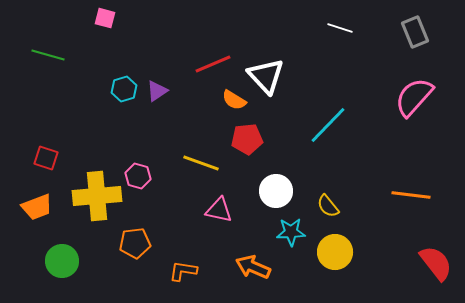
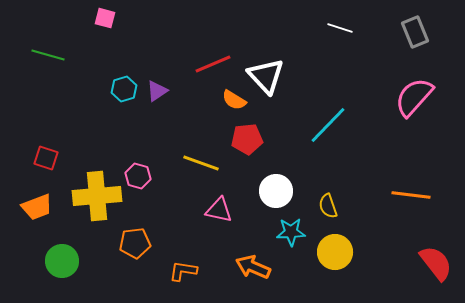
yellow semicircle: rotated 20 degrees clockwise
